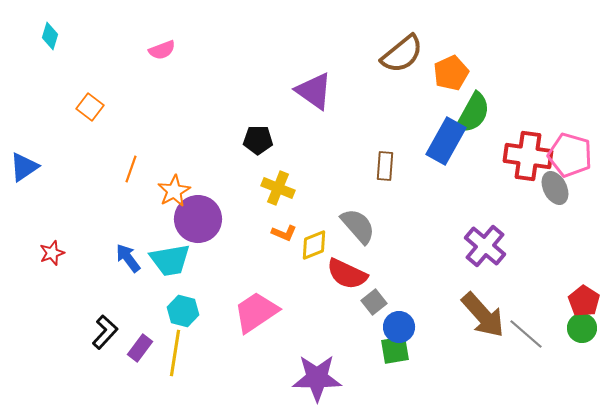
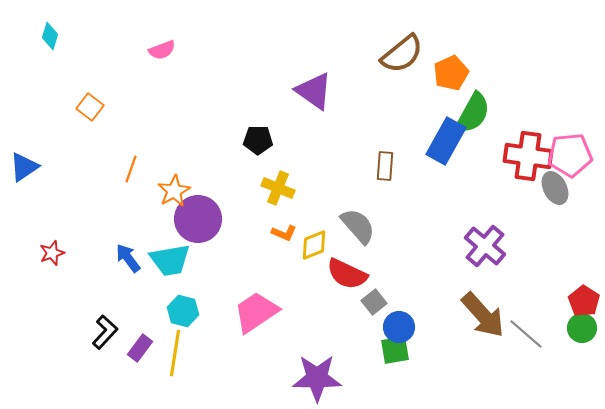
pink pentagon: rotated 21 degrees counterclockwise
